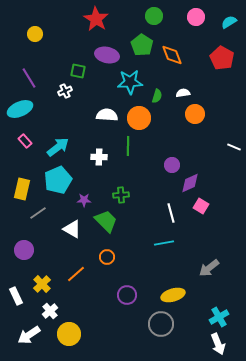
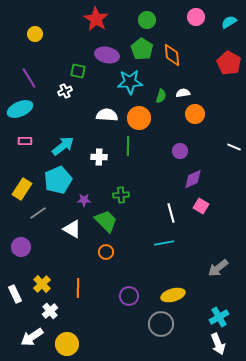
green circle at (154, 16): moved 7 px left, 4 px down
green pentagon at (142, 45): moved 4 px down
orange diamond at (172, 55): rotated 15 degrees clockwise
red pentagon at (222, 58): moved 7 px right, 5 px down
green semicircle at (157, 96): moved 4 px right
pink rectangle at (25, 141): rotated 48 degrees counterclockwise
cyan arrow at (58, 147): moved 5 px right, 1 px up
purple circle at (172, 165): moved 8 px right, 14 px up
purple diamond at (190, 183): moved 3 px right, 4 px up
yellow rectangle at (22, 189): rotated 20 degrees clockwise
purple circle at (24, 250): moved 3 px left, 3 px up
orange circle at (107, 257): moved 1 px left, 5 px up
gray arrow at (209, 268): moved 9 px right
orange line at (76, 274): moved 2 px right, 14 px down; rotated 48 degrees counterclockwise
purple circle at (127, 295): moved 2 px right, 1 px down
white rectangle at (16, 296): moved 1 px left, 2 px up
yellow circle at (69, 334): moved 2 px left, 10 px down
white arrow at (29, 335): moved 3 px right, 2 px down
